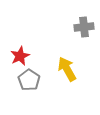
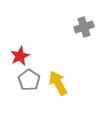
gray cross: rotated 12 degrees counterclockwise
yellow arrow: moved 9 px left, 14 px down
